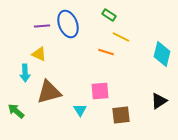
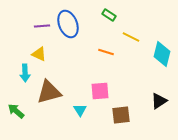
yellow line: moved 10 px right
